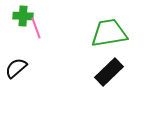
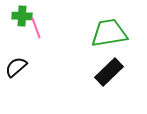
green cross: moved 1 px left
black semicircle: moved 1 px up
